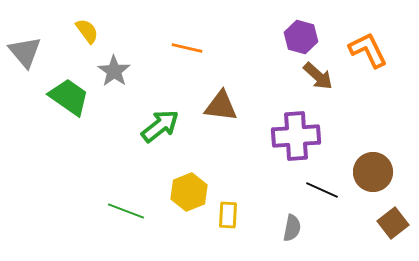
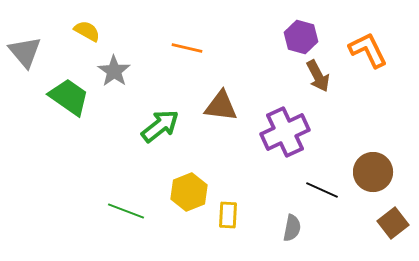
yellow semicircle: rotated 24 degrees counterclockwise
brown arrow: rotated 20 degrees clockwise
purple cross: moved 11 px left, 4 px up; rotated 21 degrees counterclockwise
